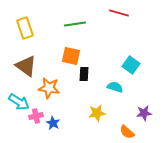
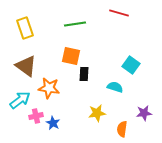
cyan arrow: moved 1 px right, 2 px up; rotated 70 degrees counterclockwise
orange semicircle: moved 5 px left, 3 px up; rotated 56 degrees clockwise
